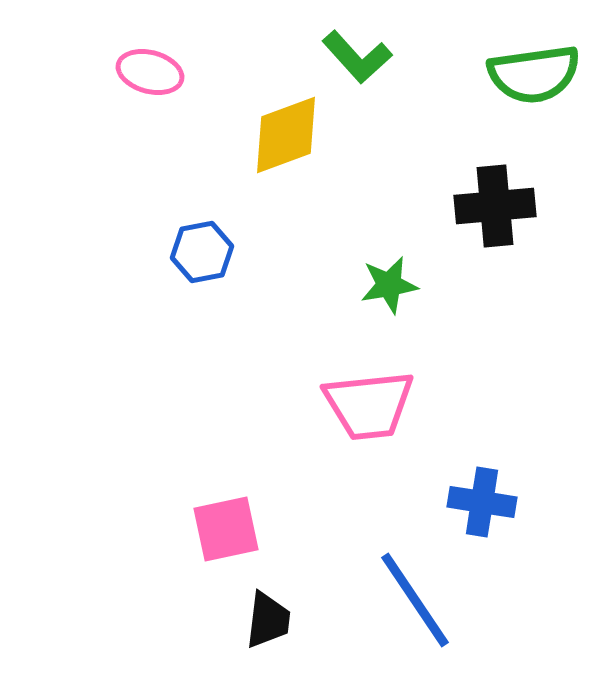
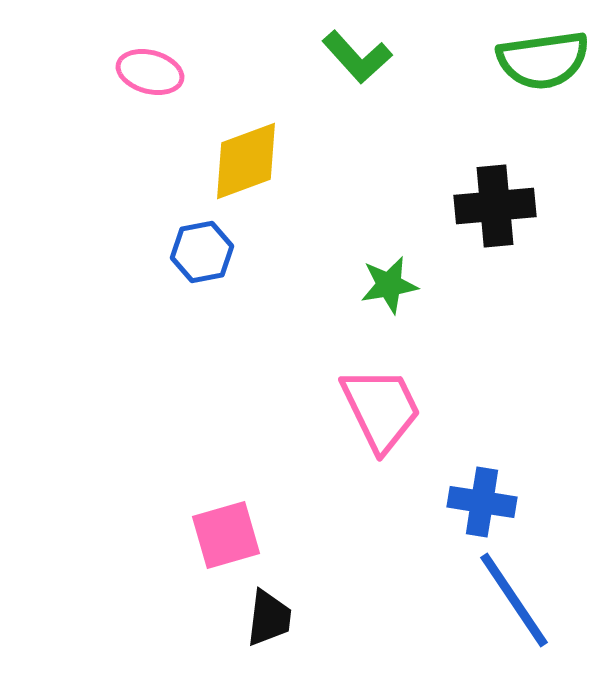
green semicircle: moved 9 px right, 14 px up
yellow diamond: moved 40 px left, 26 px down
pink trapezoid: moved 12 px right, 4 px down; rotated 110 degrees counterclockwise
pink square: moved 6 px down; rotated 4 degrees counterclockwise
blue line: moved 99 px right
black trapezoid: moved 1 px right, 2 px up
